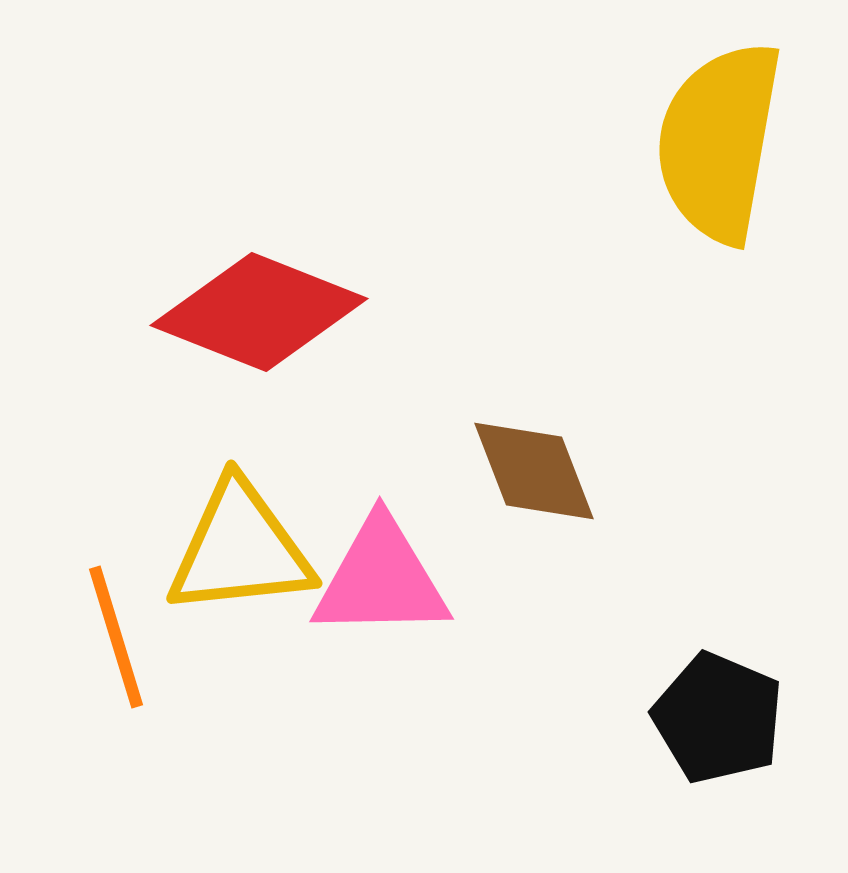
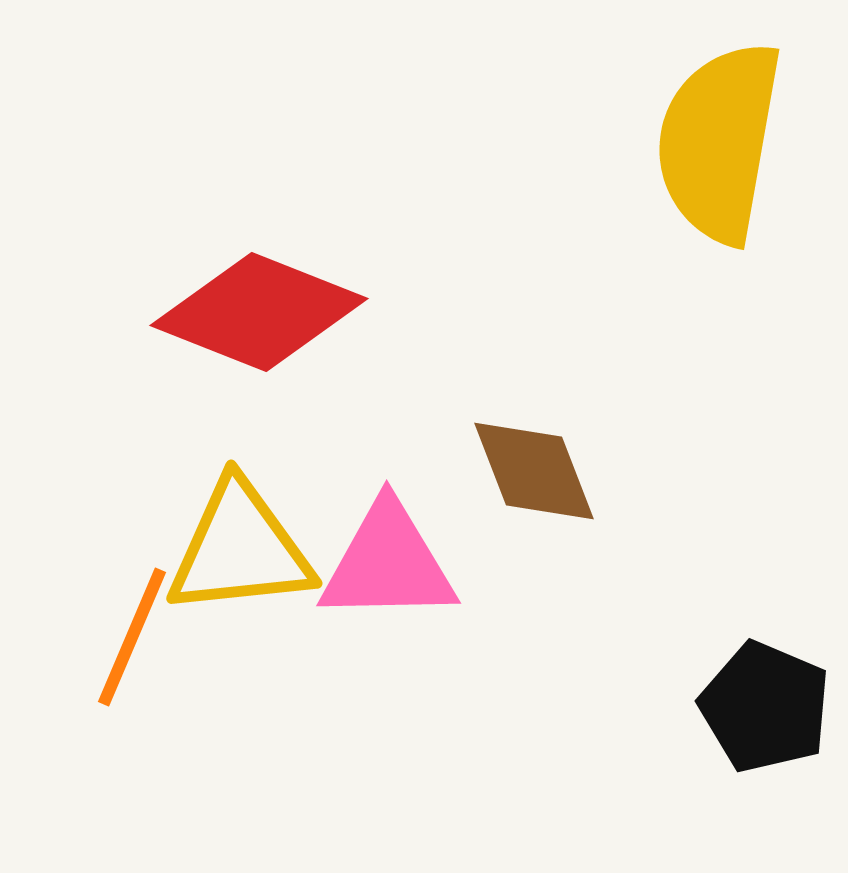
pink triangle: moved 7 px right, 16 px up
orange line: moved 16 px right; rotated 40 degrees clockwise
black pentagon: moved 47 px right, 11 px up
